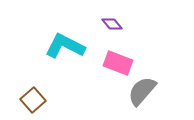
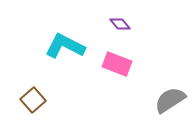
purple diamond: moved 8 px right
pink rectangle: moved 1 px left, 1 px down
gray semicircle: moved 28 px right, 9 px down; rotated 16 degrees clockwise
